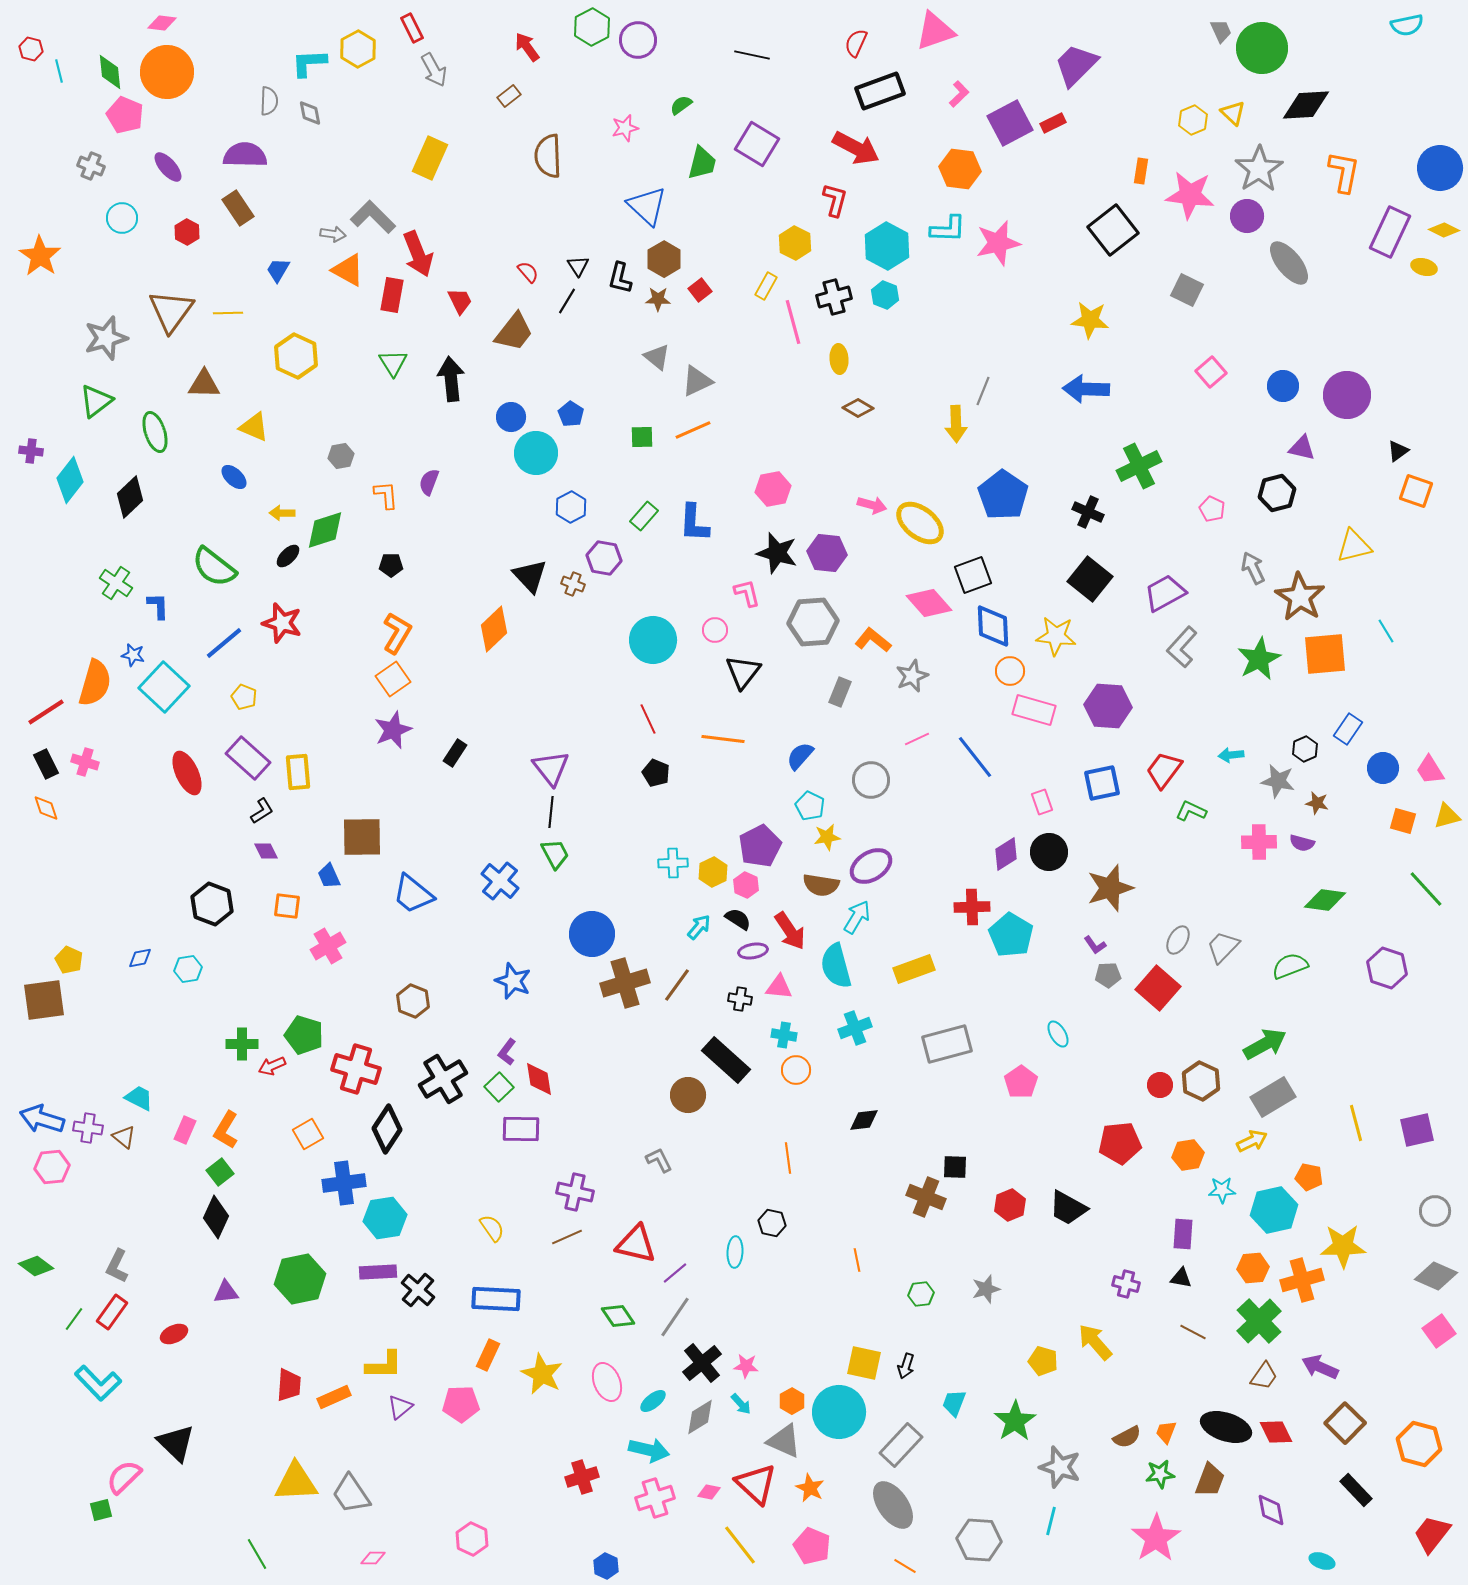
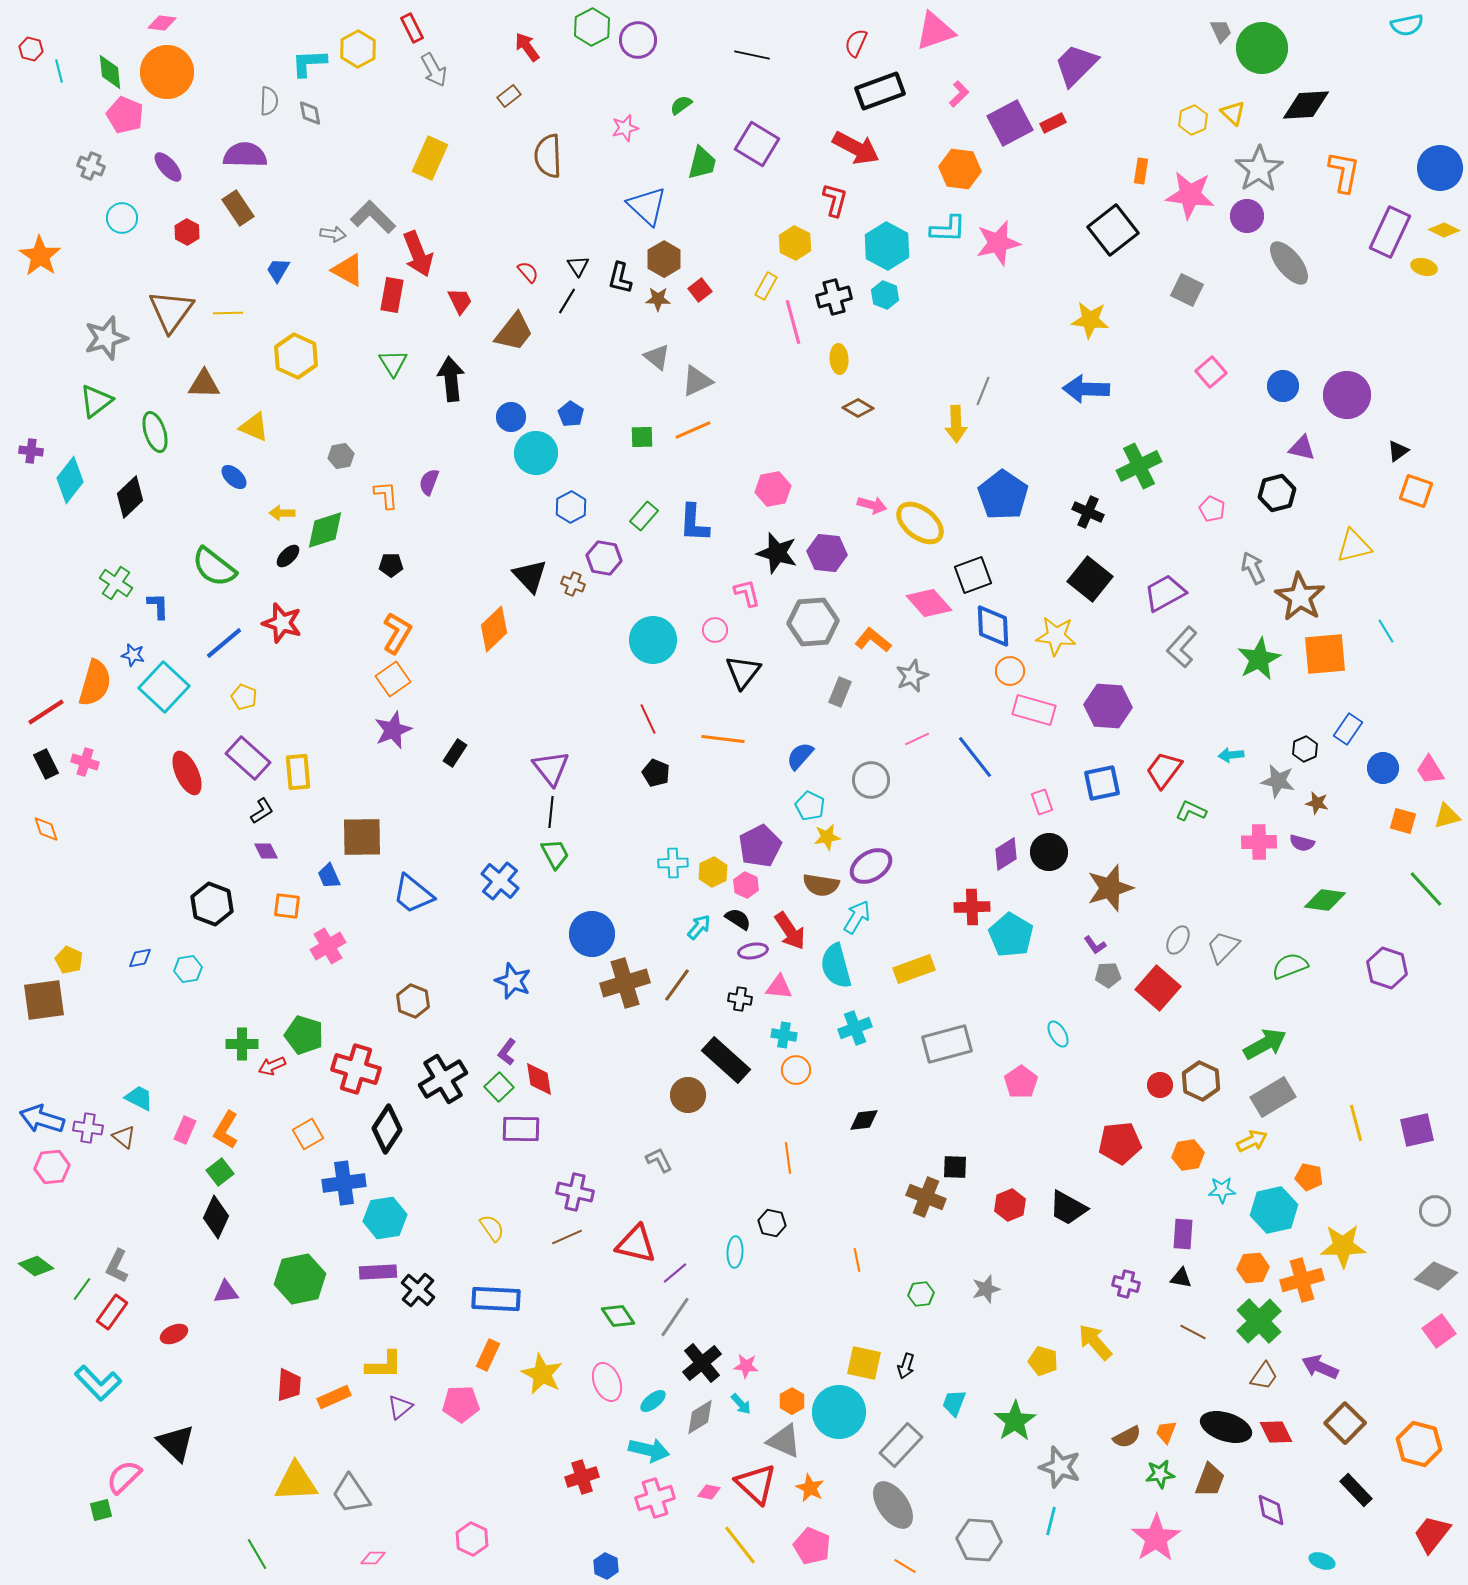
orange diamond at (46, 808): moved 21 px down
green line at (74, 1319): moved 8 px right, 30 px up
